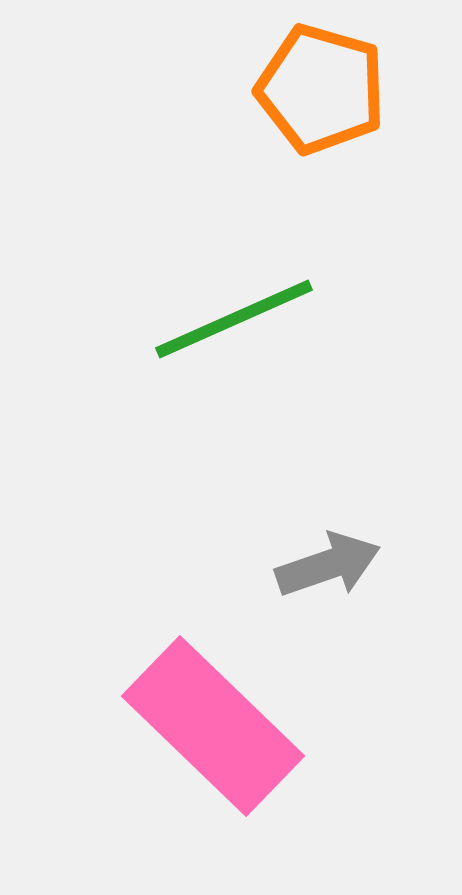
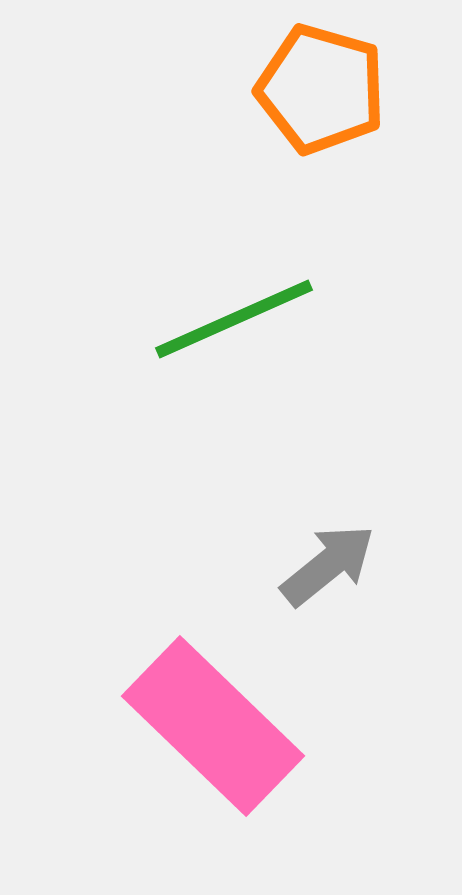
gray arrow: rotated 20 degrees counterclockwise
